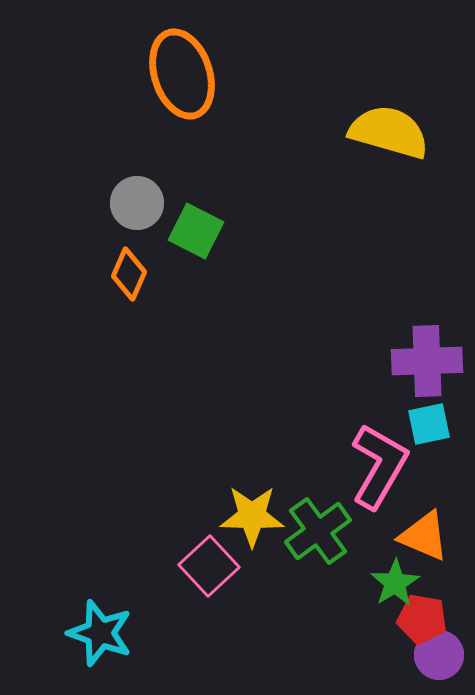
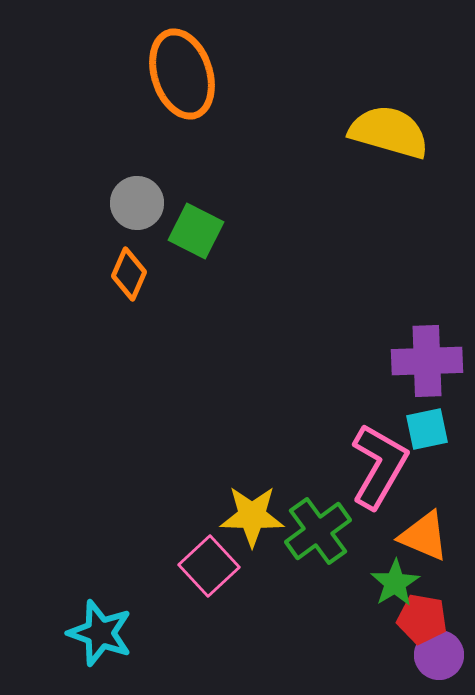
cyan square: moved 2 px left, 5 px down
